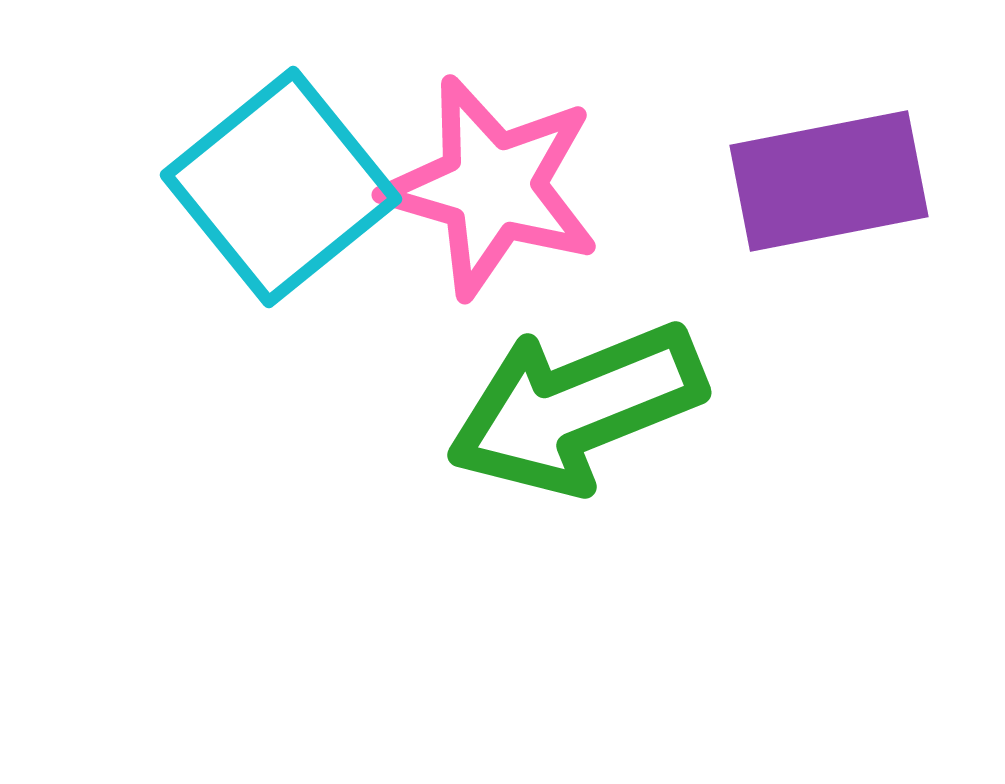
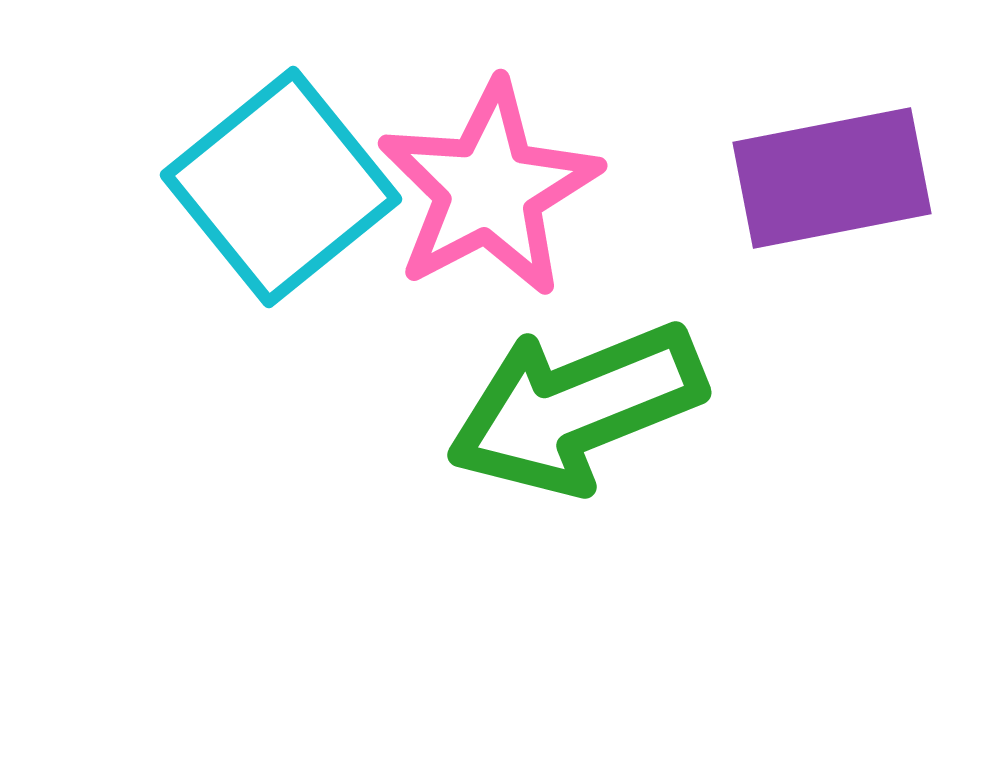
purple rectangle: moved 3 px right, 3 px up
pink star: moved 3 px left, 2 px down; rotated 28 degrees clockwise
